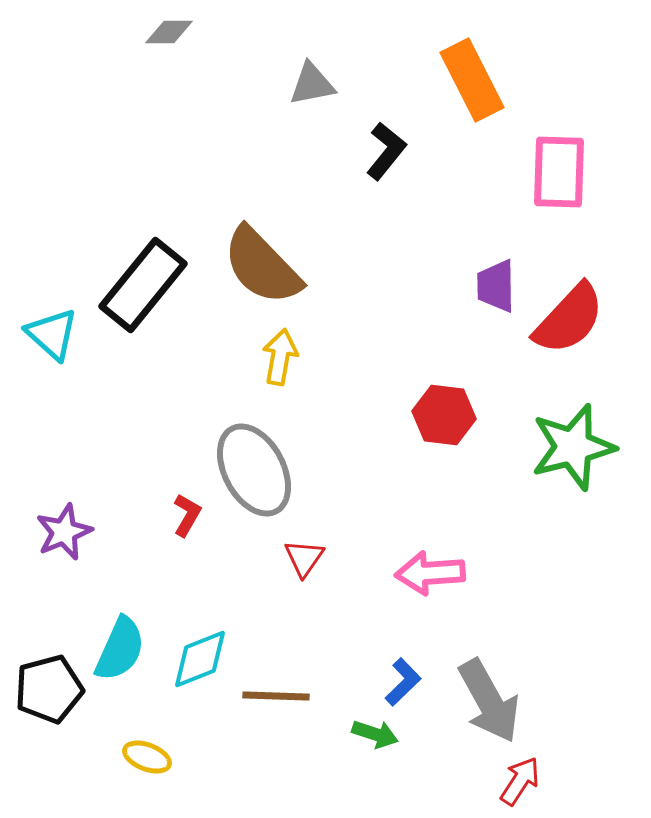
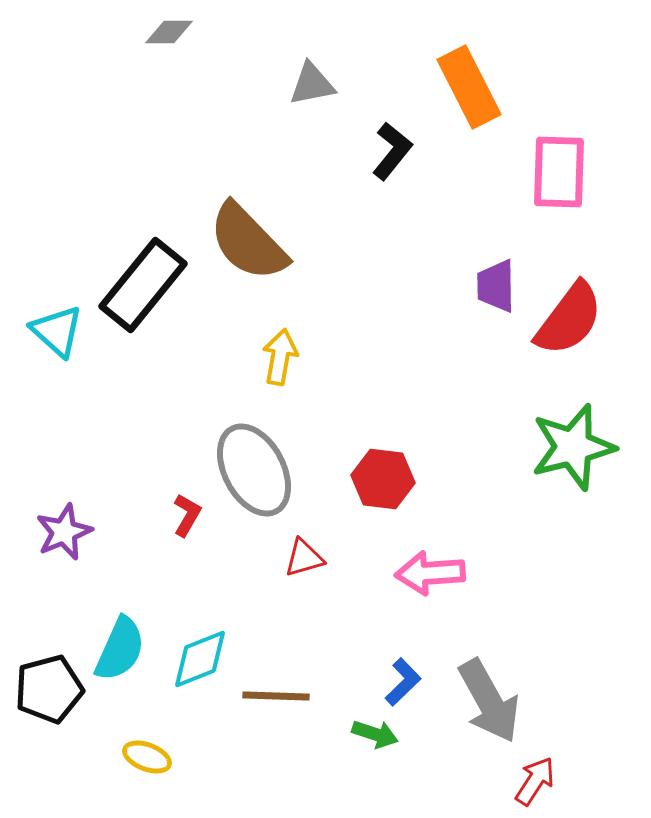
orange rectangle: moved 3 px left, 7 px down
black L-shape: moved 6 px right
brown semicircle: moved 14 px left, 24 px up
red semicircle: rotated 6 degrees counterclockwise
cyan triangle: moved 5 px right, 3 px up
red hexagon: moved 61 px left, 64 px down
red triangle: rotated 39 degrees clockwise
red arrow: moved 15 px right
